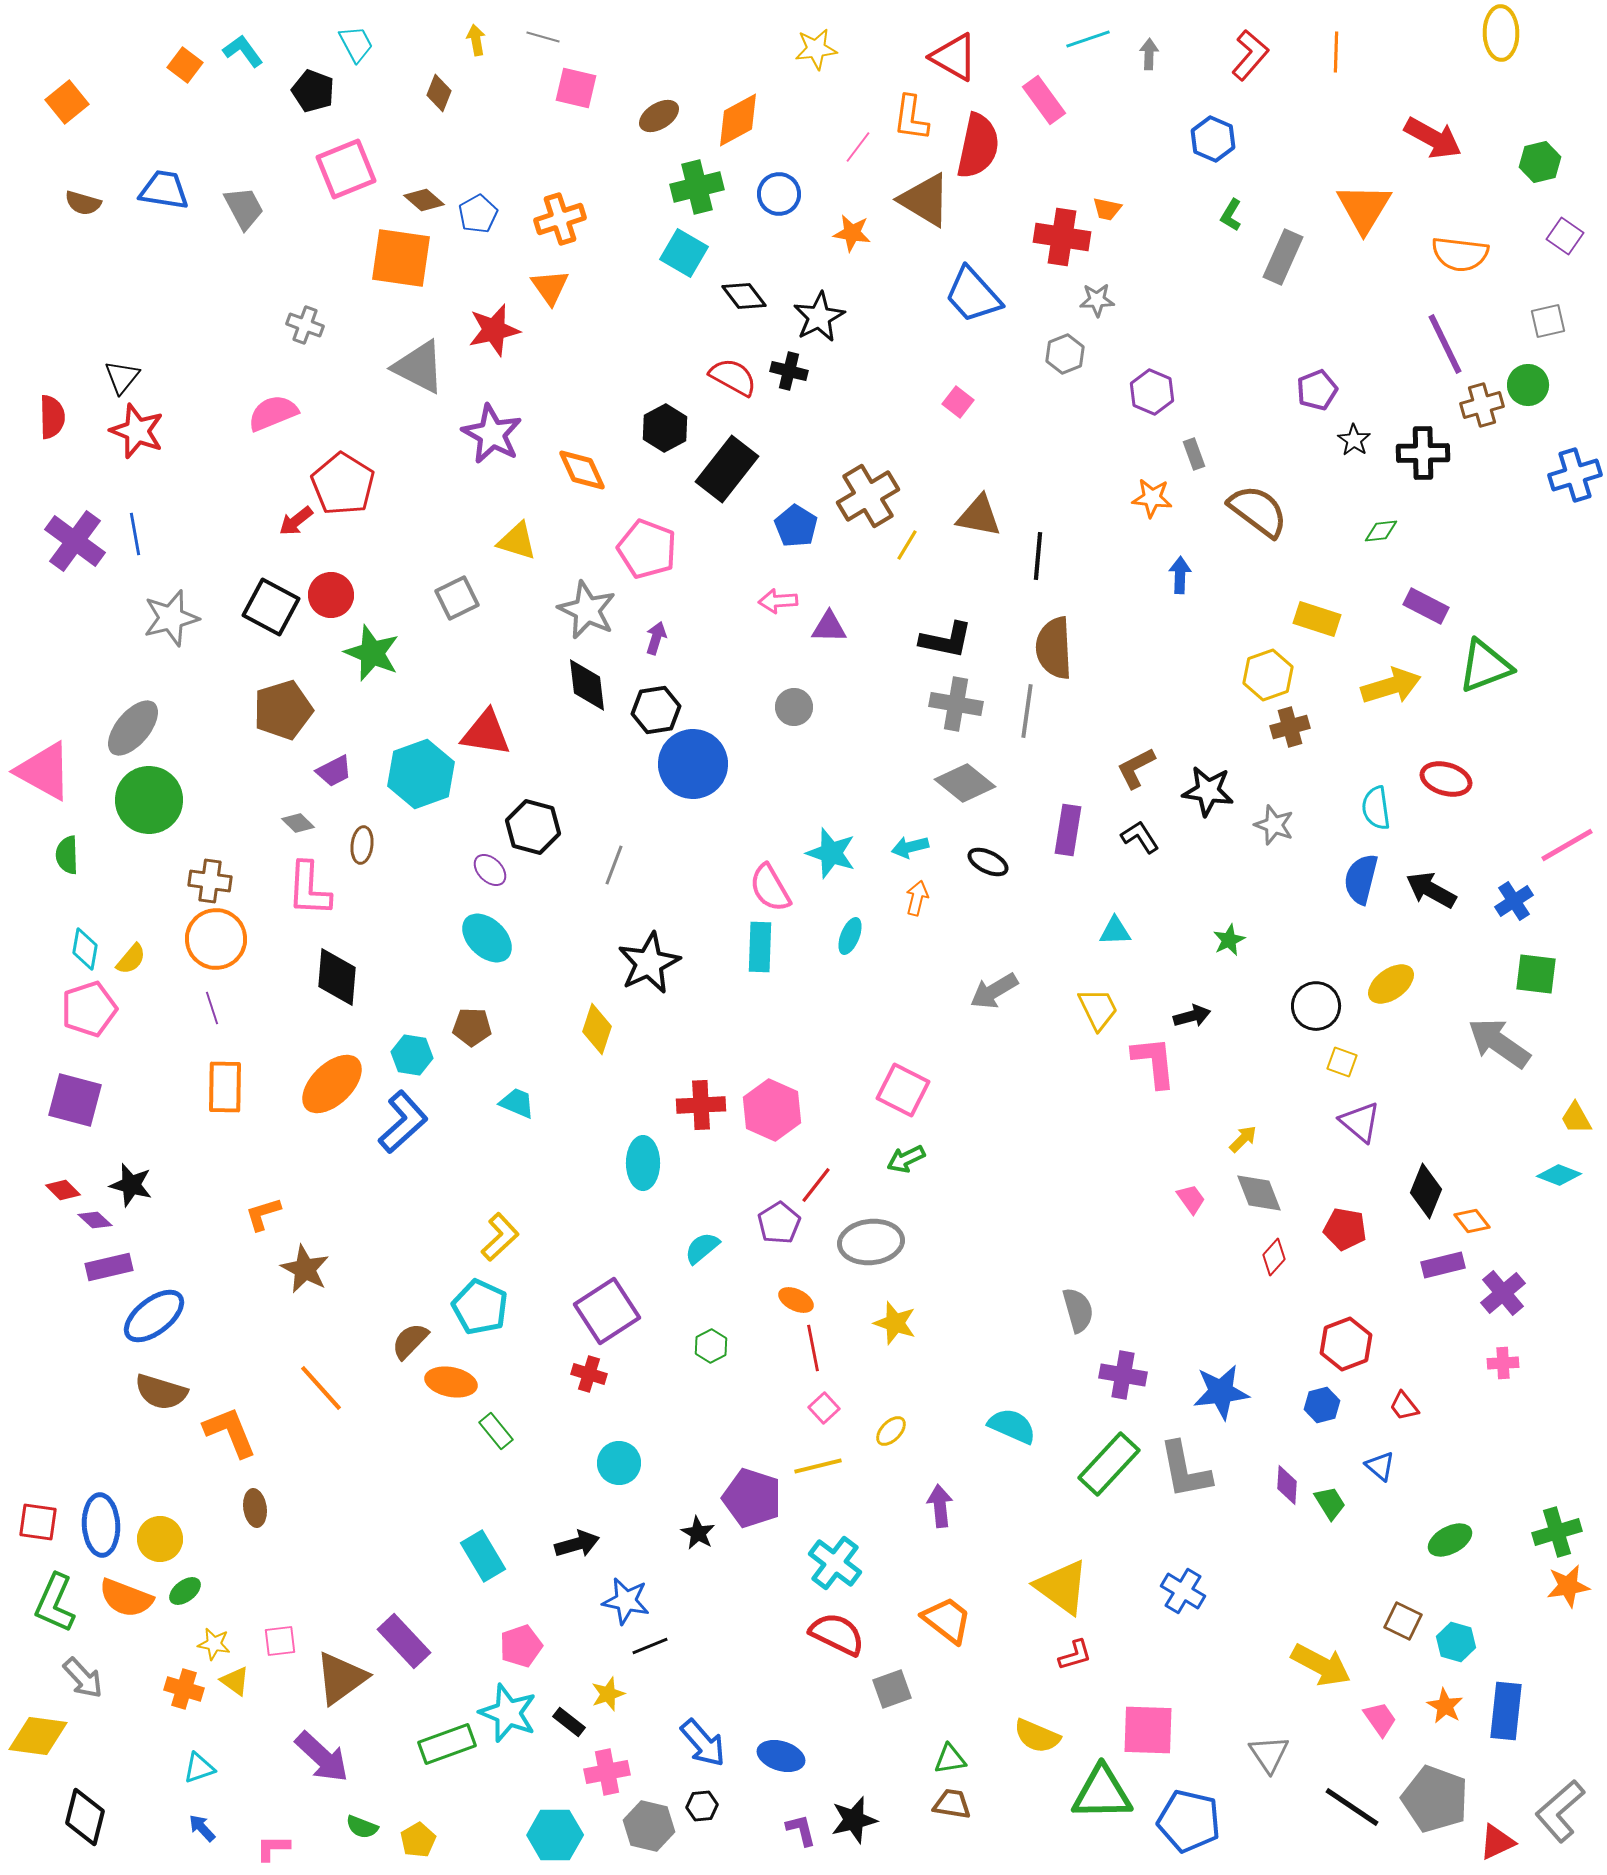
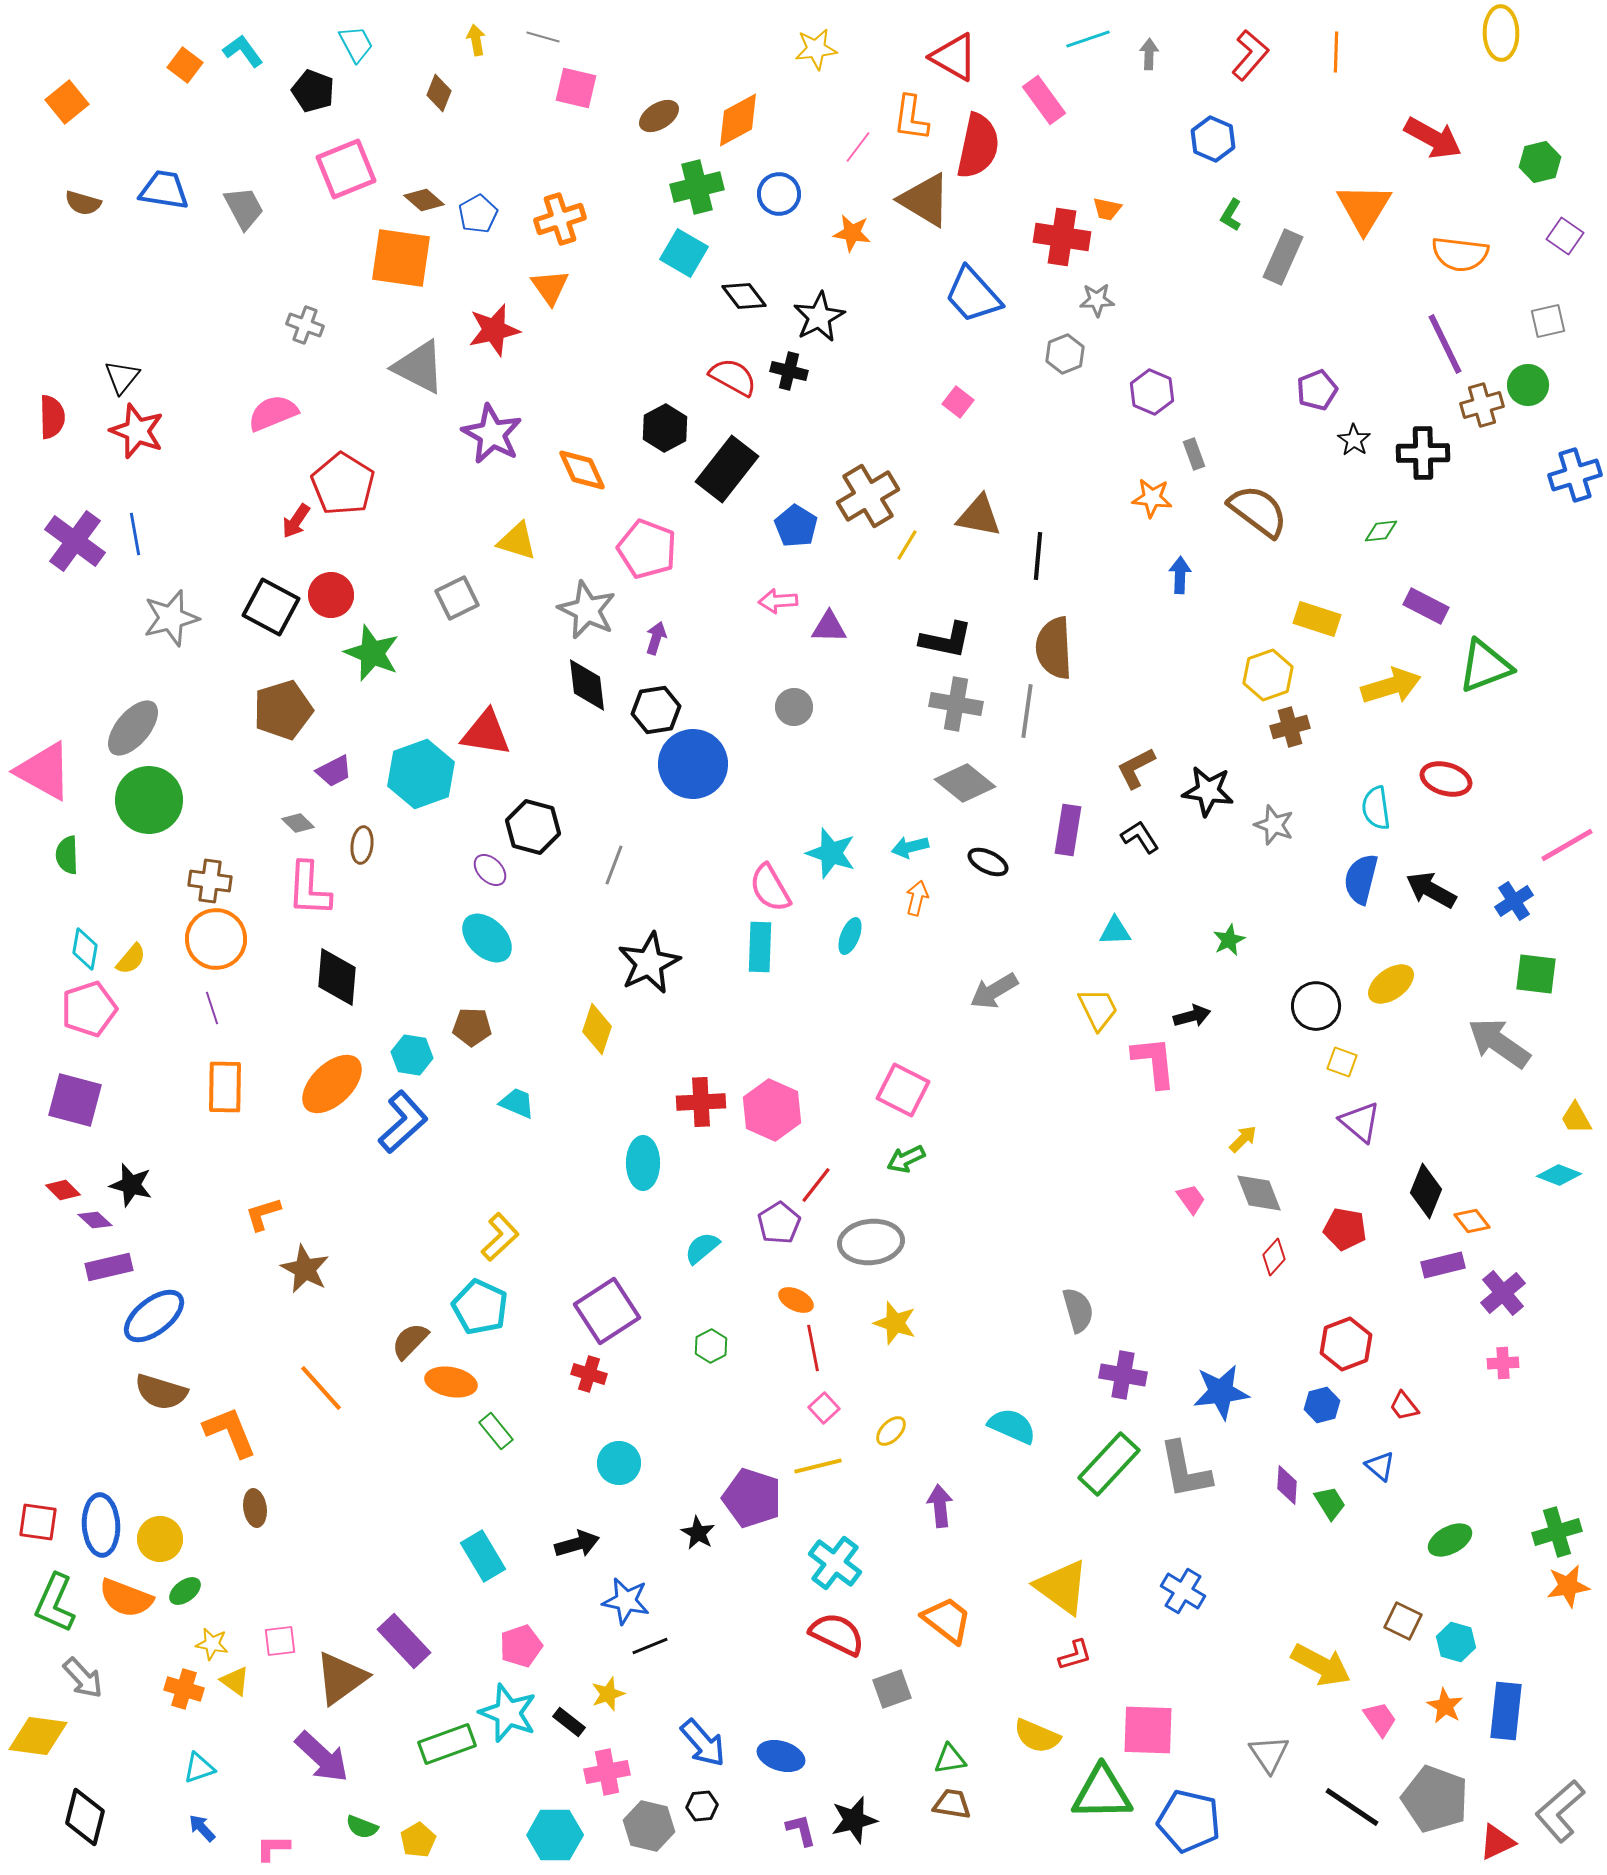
red arrow at (296, 521): rotated 18 degrees counterclockwise
red cross at (701, 1105): moved 3 px up
yellow star at (214, 1644): moved 2 px left
